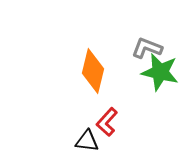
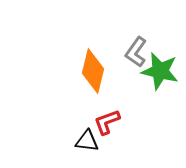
gray L-shape: moved 11 px left, 4 px down; rotated 76 degrees counterclockwise
green star: moved 1 px up
red L-shape: rotated 28 degrees clockwise
